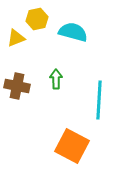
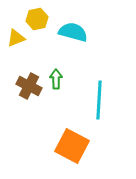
brown cross: moved 12 px right; rotated 15 degrees clockwise
